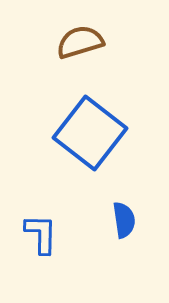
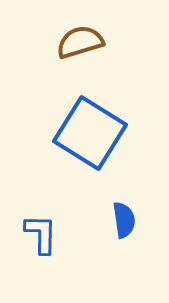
blue square: rotated 6 degrees counterclockwise
